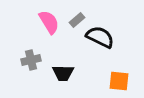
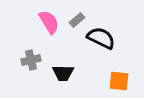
black semicircle: moved 1 px right, 1 px down
